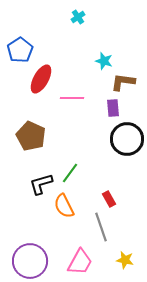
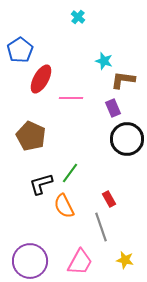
cyan cross: rotated 16 degrees counterclockwise
brown L-shape: moved 2 px up
pink line: moved 1 px left
purple rectangle: rotated 18 degrees counterclockwise
